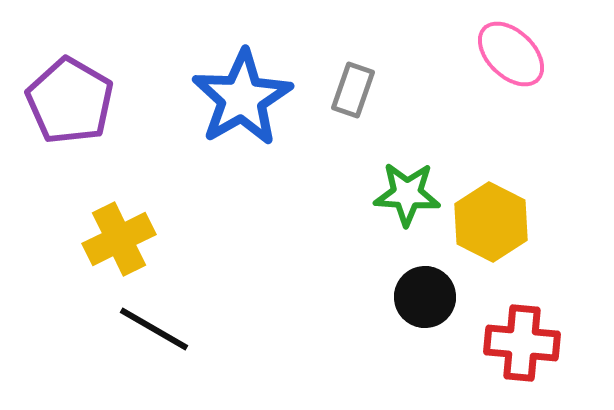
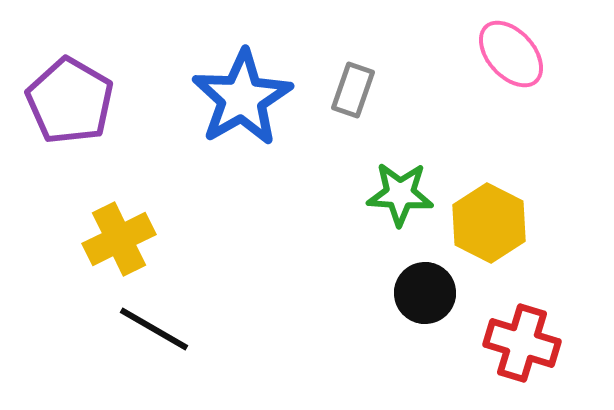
pink ellipse: rotated 4 degrees clockwise
green star: moved 7 px left
yellow hexagon: moved 2 px left, 1 px down
black circle: moved 4 px up
red cross: rotated 12 degrees clockwise
